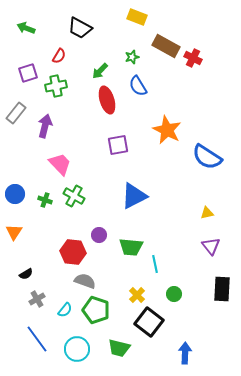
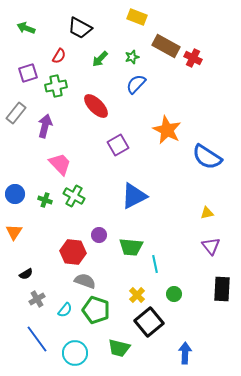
green arrow at (100, 71): moved 12 px up
blue semicircle at (138, 86): moved 2 px left, 2 px up; rotated 75 degrees clockwise
red ellipse at (107, 100): moved 11 px left, 6 px down; rotated 28 degrees counterclockwise
purple square at (118, 145): rotated 20 degrees counterclockwise
black square at (149, 322): rotated 12 degrees clockwise
cyan circle at (77, 349): moved 2 px left, 4 px down
